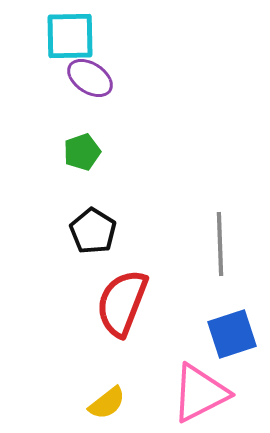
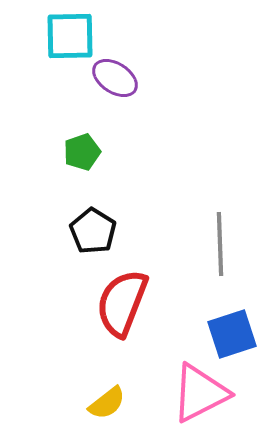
purple ellipse: moved 25 px right
